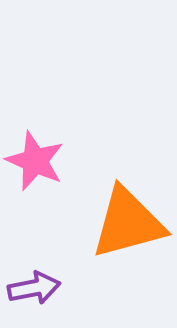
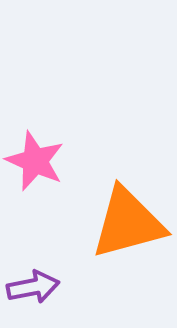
purple arrow: moved 1 px left, 1 px up
